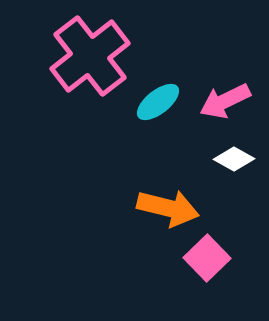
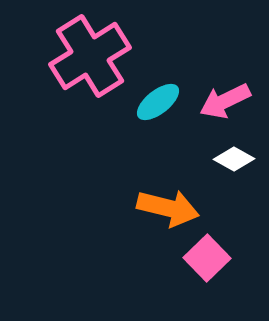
pink cross: rotated 6 degrees clockwise
